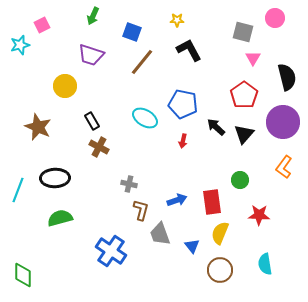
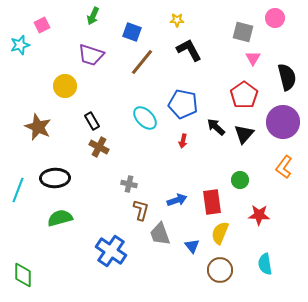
cyan ellipse: rotated 15 degrees clockwise
